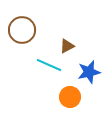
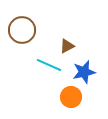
blue star: moved 5 px left
orange circle: moved 1 px right
